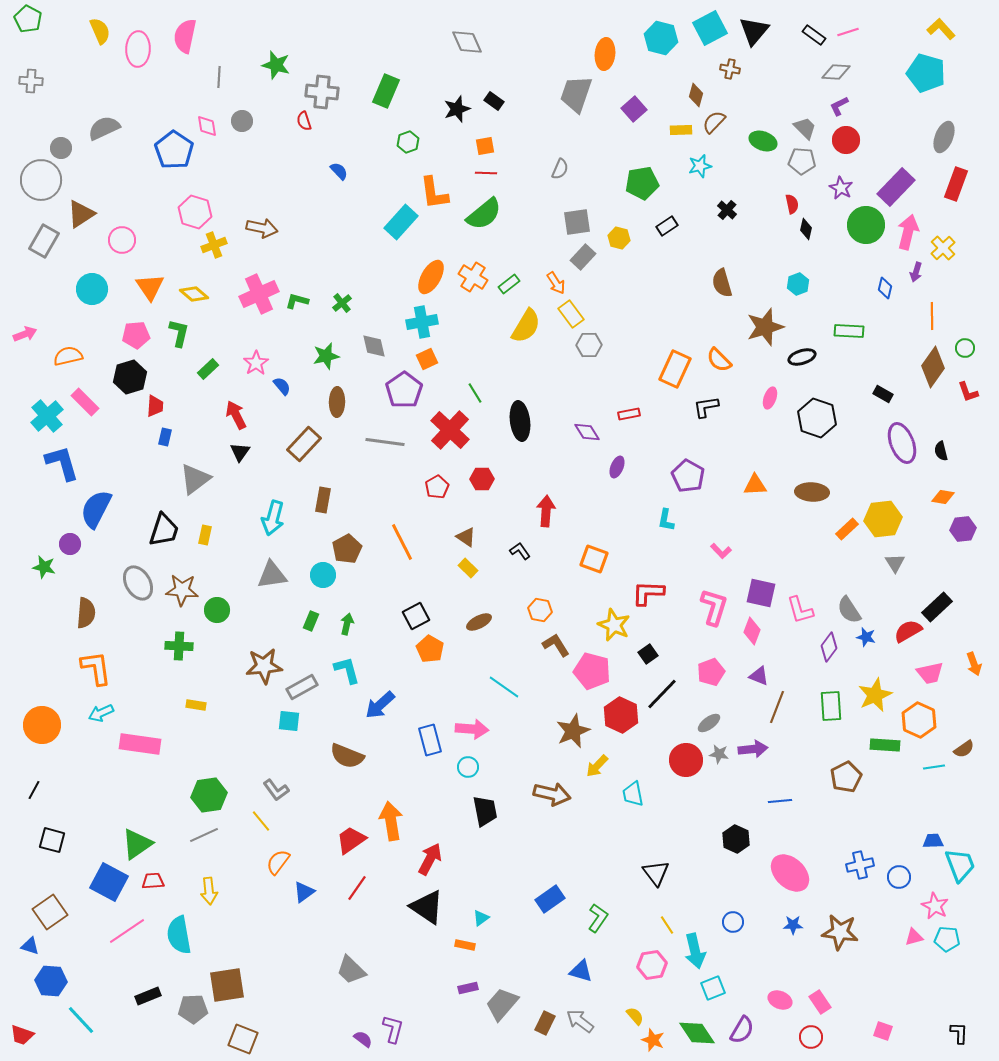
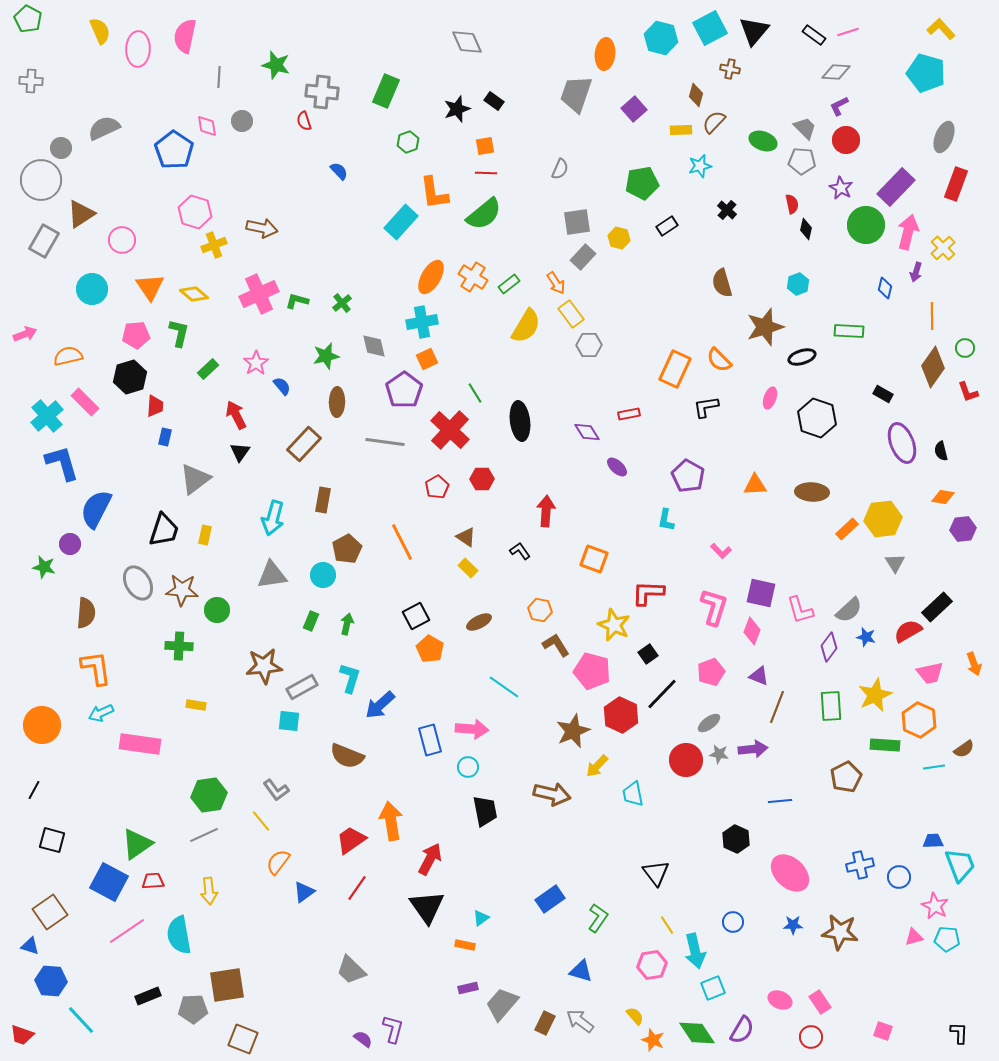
purple ellipse at (617, 467): rotated 70 degrees counterclockwise
gray semicircle at (849, 610): rotated 100 degrees counterclockwise
cyan L-shape at (347, 670): moved 3 px right, 8 px down; rotated 32 degrees clockwise
black triangle at (427, 907): rotated 21 degrees clockwise
